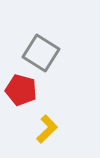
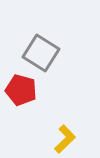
yellow L-shape: moved 18 px right, 10 px down
